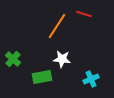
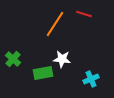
orange line: moved 2 px left, 2 px up
green rectangle: moved 1 px right, 4 px up
